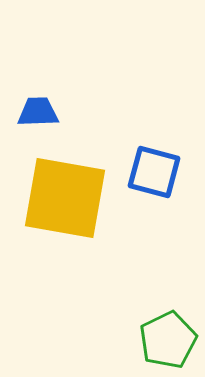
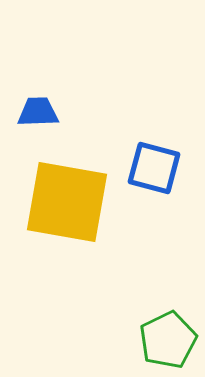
blue square: moved 4 px up
yellow square: moved 2 px right, 4 px down
